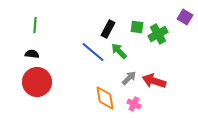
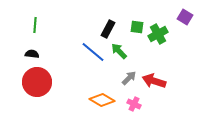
orange diamond: moved 3 px left, 2 px down; rotated 50 degrees counterclockwise
